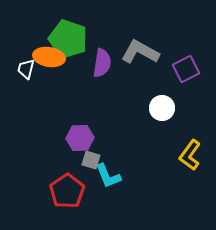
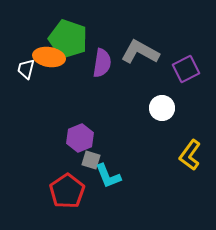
purple hexagon: rotated 20 degrees counterclockwise
